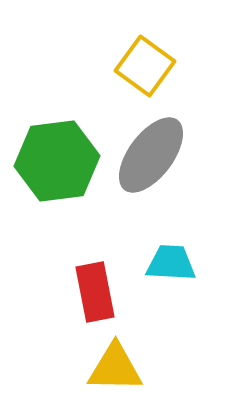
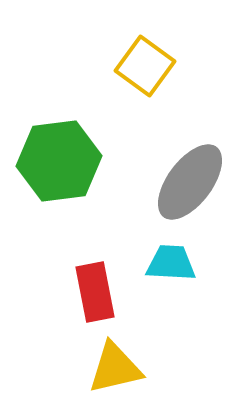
gray ellipse: moved 39 px right, 27 px down
green hexagon: moved 2 px right
yellow triangle: rotated 14 degrees counterclockwise
